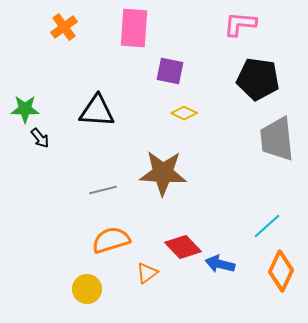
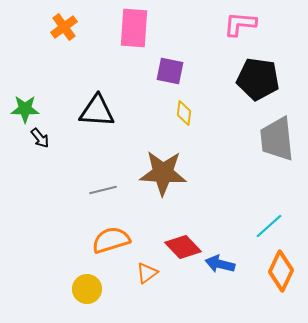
yellow diamond: rotated 70 degrees clockwise
cyan line: moved 2 px right
